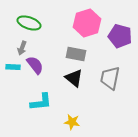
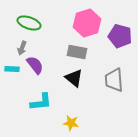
gray rectangle: moved 1 px right, 2 px up
cyan rectangle: moved 1 px left, 2 px down
gray trapezoid: moved 4 px right, 2 px down; rotated 15 degrees counterclockwise
yellow star: moved 1 px left, 1 px down
